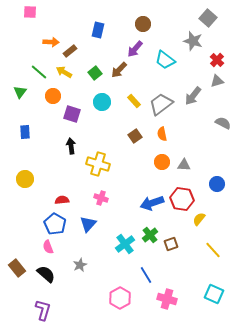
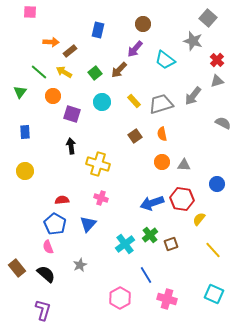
gray trapezoid at (161, 104): rotated 20 degrees clockwise
yellow circle at (25, 179): moved 8 px up
